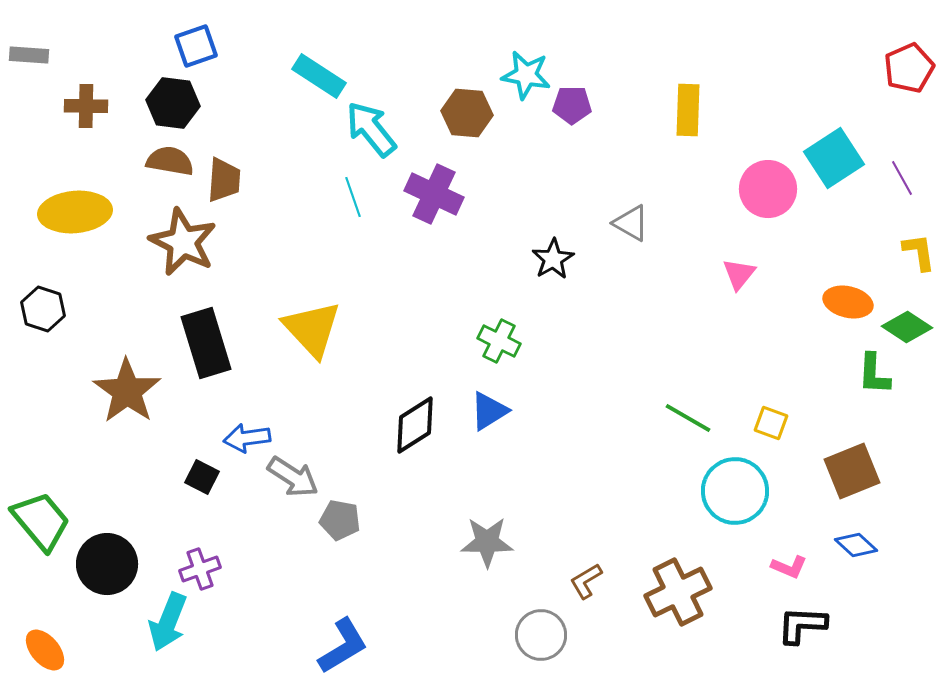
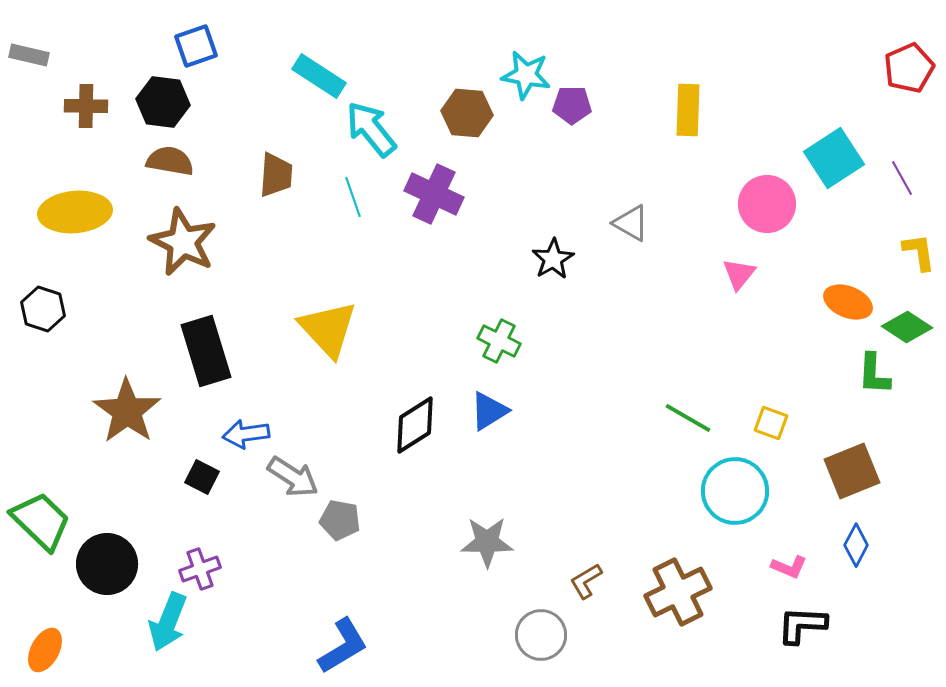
gray rectangle at (29, 55): rotated 9 degrees clockwise
black hexagon at (173, 103): moved 10 px left, 1 px up
brown trapezoid at (224, 180): moved 52 px right, 5 px up
pink circle at (768, 189): moved 1 px left, 15 px down
orange ellipse at (848, 302): rotated 9 degrees clockwise
yellow triangle at (312, 329): moved 16 px right
black rectangle at (206, 343): moved 8 px down
brown star at (127, 391): moved 20 px down
blue arrow at (247, 438): moved 1 px left, 4 px up
green trapezoid at (41, 521): rotated 6 degrees counterclockwise
blue diamond at (856, 545): rotated 75 degrees clockwise
orange ellipse at (45, 650): rotated 69 degrees clockwise
